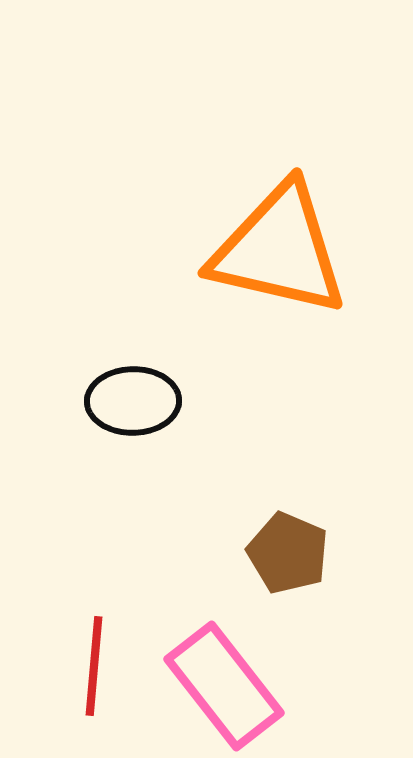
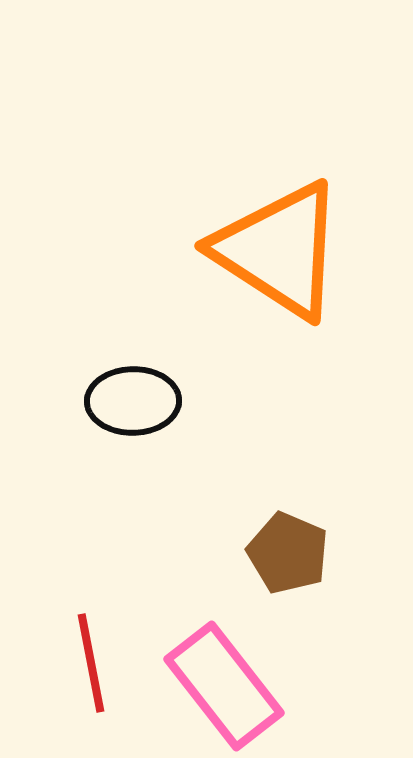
orange triangle: rotated 20 degrees clockwise
red line: moved 3 px left, 3 px up; rotated 16 degrees counterclockwise
